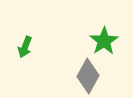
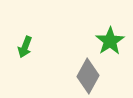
green star: moved 6 px right
